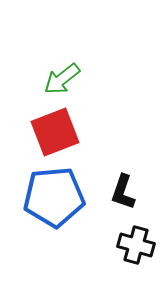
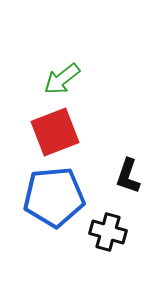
black L-shape: moved 5 px right, 16 px up
black cross: moved 28 px left, 13 px up
